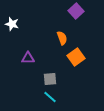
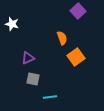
purple square: moved 2 px right
purple triangle: rotated 24 degrees counterclockwise
gray square: moved 17 px left; rotated 16 degrees clockwise
cyan line: rotated 48 degrees counterclockwise
